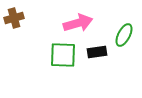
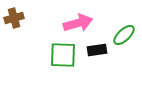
green ellipse: rotated 20 degrees clockwise
black rectangle: moved 2 px up
